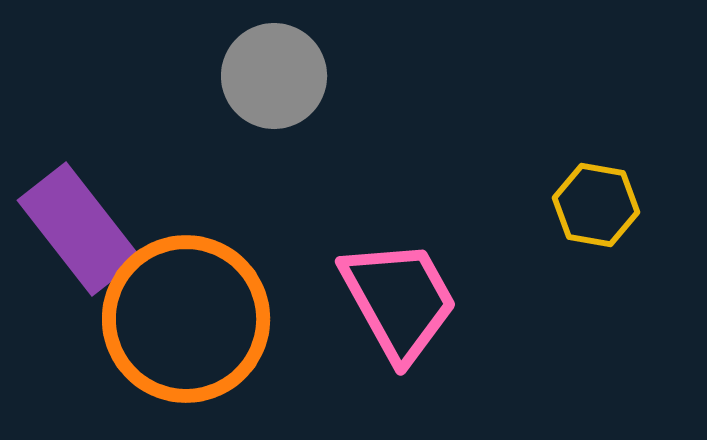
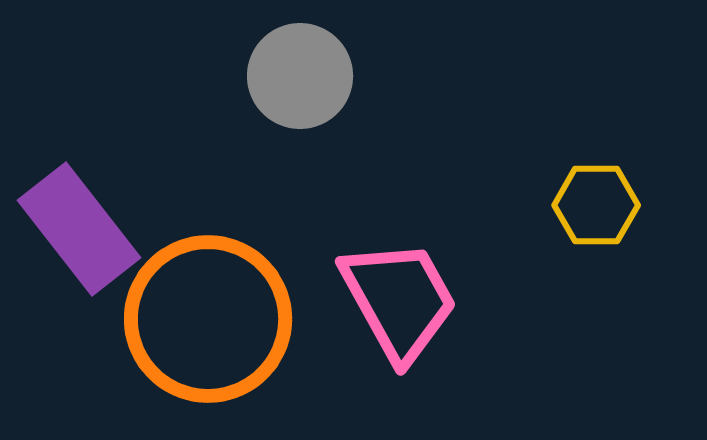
gray circle: moved 26 px right
yellow hexagon: rotated 10 degrees counterclockwise
orange circle: moved 22 px right
